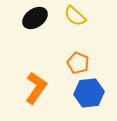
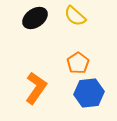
orange pentagon: rotated 15 degrees clockwise
